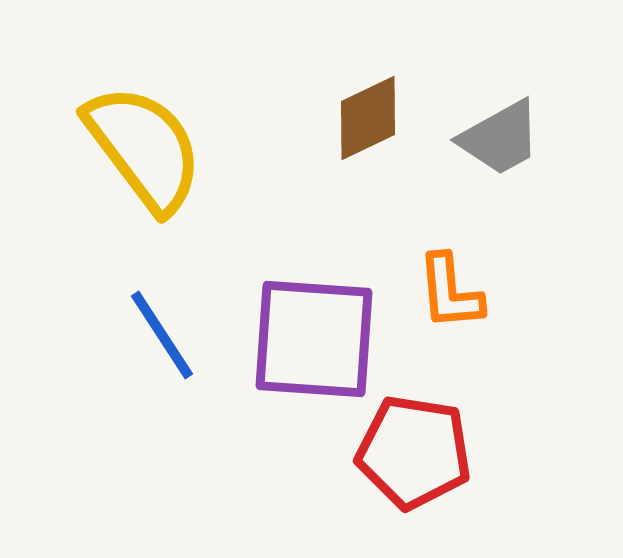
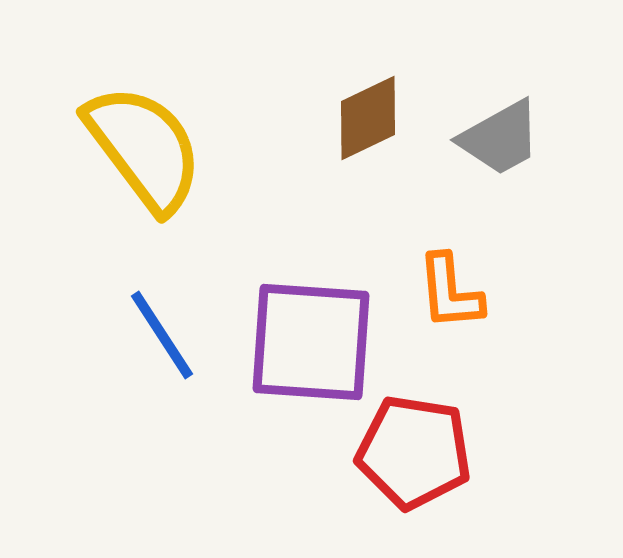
purple square: moved 3 px left, 3 px down
